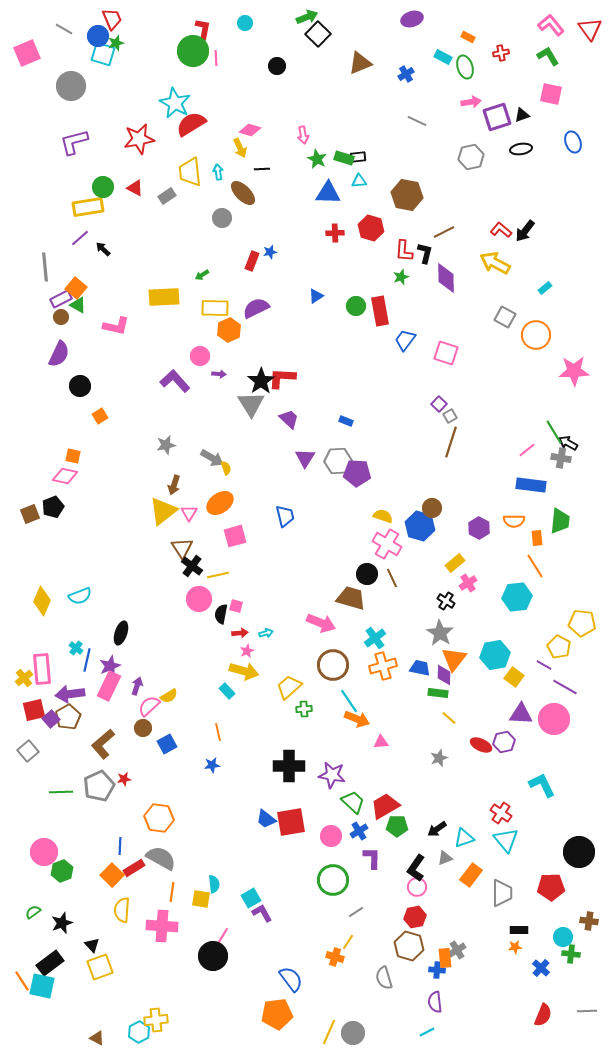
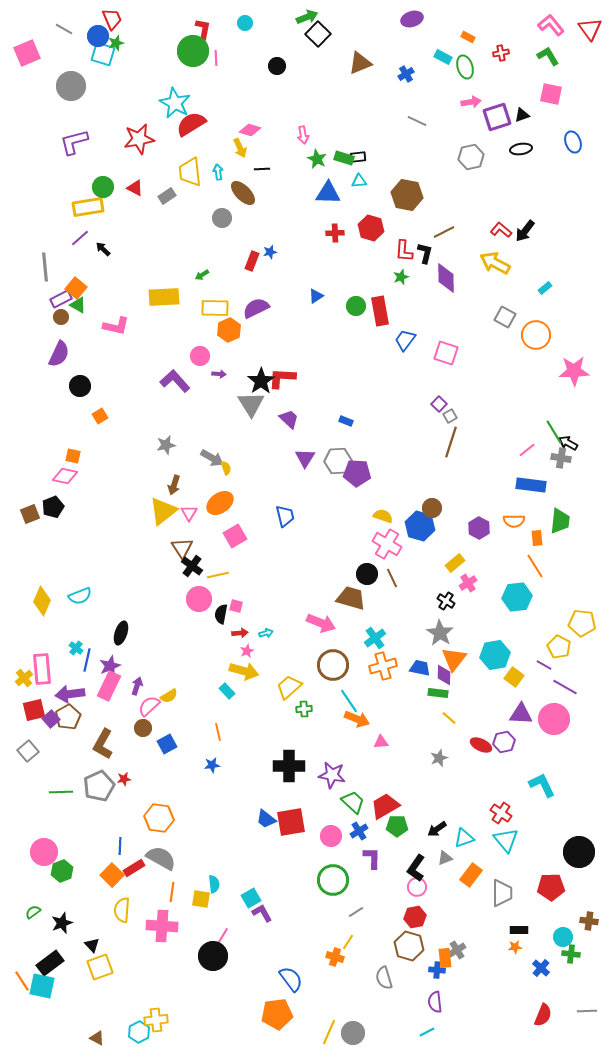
pink square at (235, 536): rotated 15 degrees counterclockwise
brown L-shape at (103, 744): rotated 20 degrees counterclockwise
